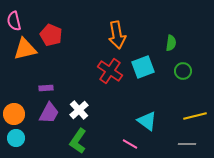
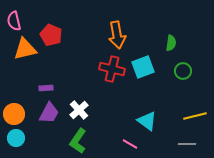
red cross: moved 2 px right, 2 px up; rotated 20 degrees counterclockwise
